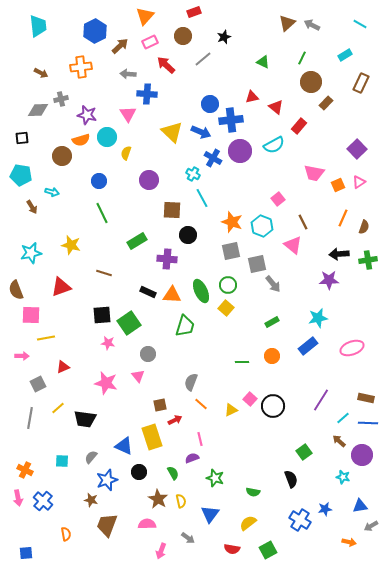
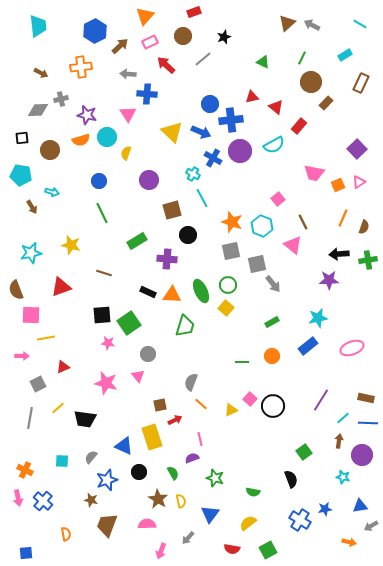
brown circle at (62, 156): moved 12 px left, 6 px up
brown square at (172, 210): rotated 18 degrees counterclockwise
brown arrow at (339, 441): rotated 56 degrees clockwise
gray arrow at (188, 538): rotated 96 degrees clockwise
